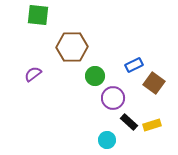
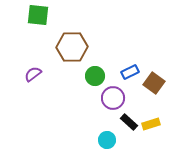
blue rectangle: moved 4 px left, 7 px down
yellow rectangle: moved 1 px left, 1 px up
